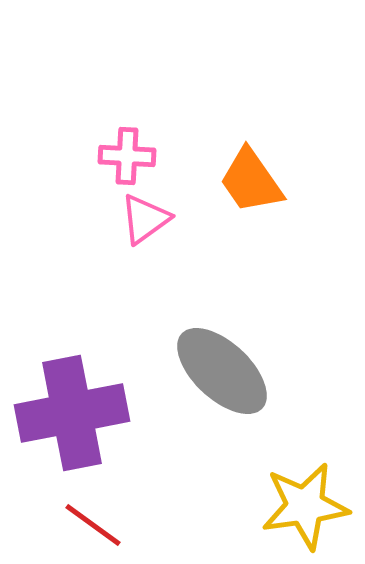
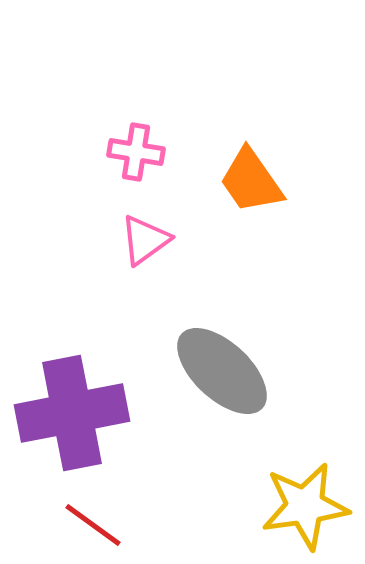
pink cross: moved 9 px right, 4 px up; rotated 6 degrees clockwise
pink triangle: moved 21 px down
